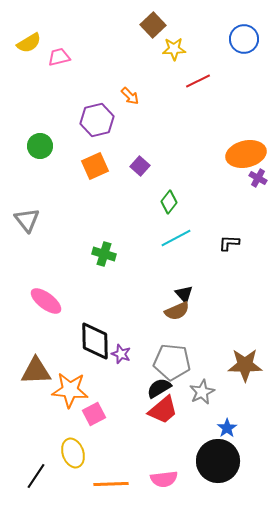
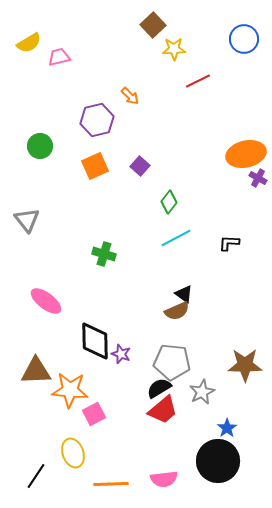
black triangle: rotated 12 degrees counterclockwise
